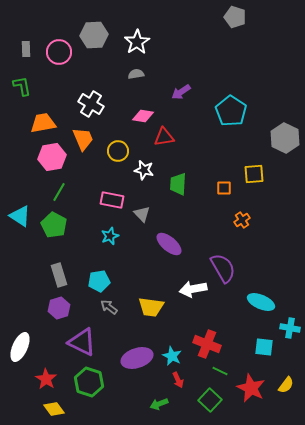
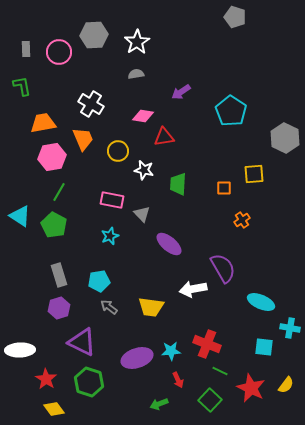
white ellipse at (20, 347): moved 3 px down; rotated 64 degrees clockwise
cyan star at (172, 356): moved 1 px left, 5 px up; rotated 30 degrees counterclockwise
